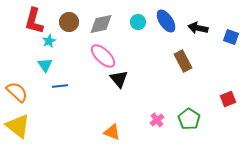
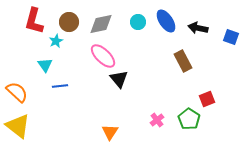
cyan star: moved 7 px right
red square: moved 21 px left
orange triangle: moved 2 px left; rotated 42 degrees clockwise
